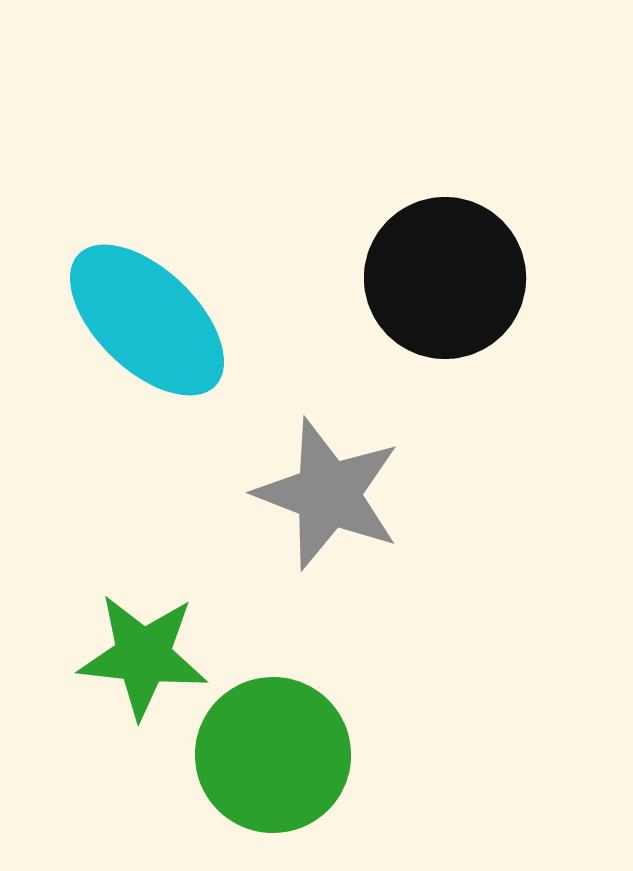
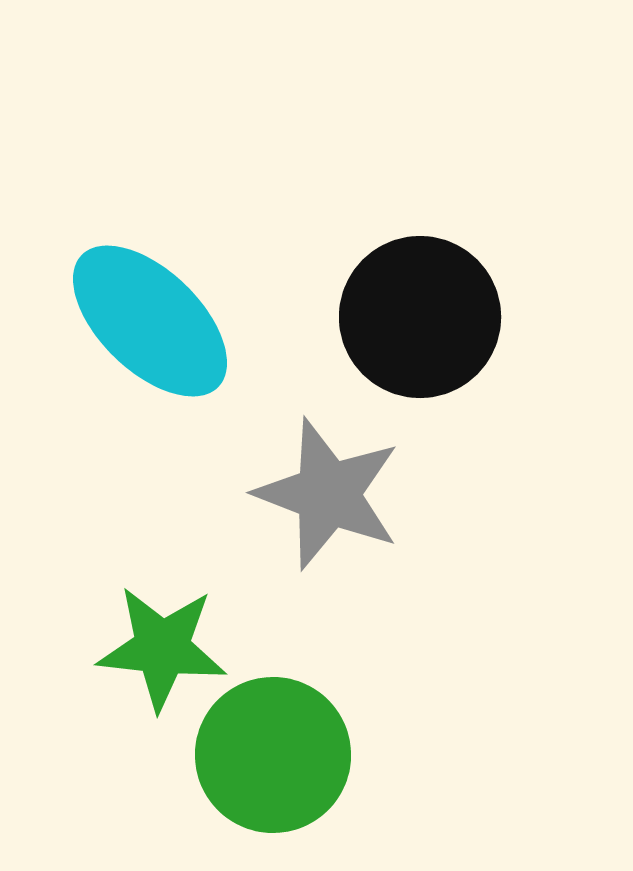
black circle: moved 25 px left, 39 px down
cyan ellipse: moved 3 px right, 1 px down
green star: moved 19 px right, 8 px up
